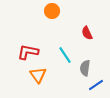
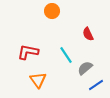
red semicircle: moved 1 px right, 1 px down
cyan line: moved 1 px right
gray semicircle: rotated 42 degrees clockwise
orange triangle: moved 5 px down
